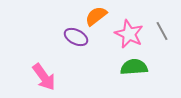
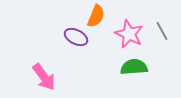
orange semicircle: rotated 150 degrees clockwise
